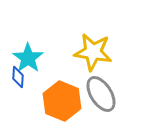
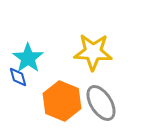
yellow star: rotated 6 degrees counterclockwise
blue diamond: rotated 20 degrees counterclockwise
gray ellipse: moved 9 px down
